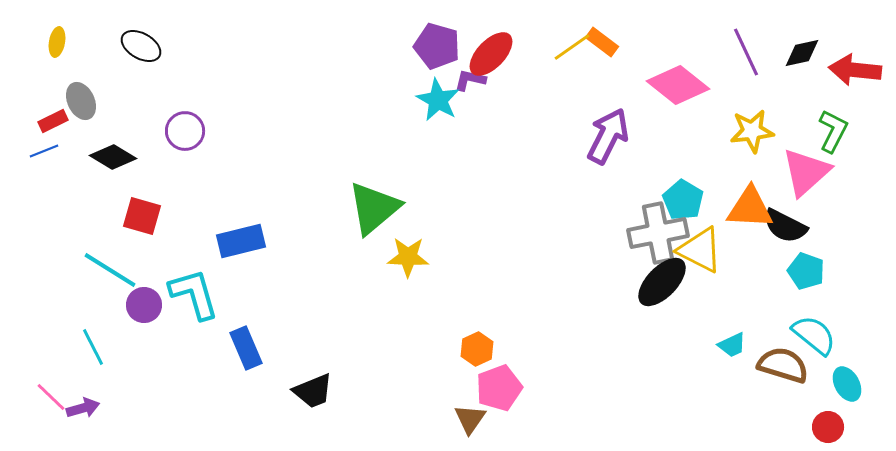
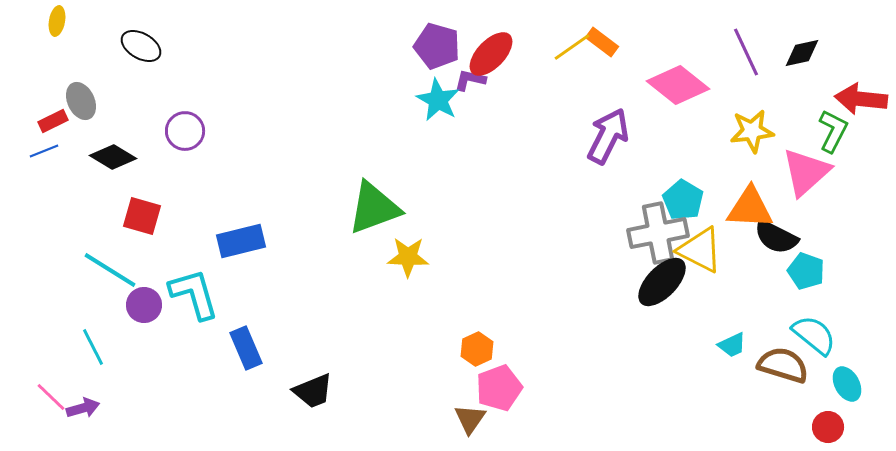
yellow ellipse at (57, 42): moved 21 px up
red arrow at (855, 70): moved 6 px right, 29 px down
green triangle at (374, 208): rotated 20 degrees clockwise
black semicircle at (785, 226): moved 9 px left, 11 px down
